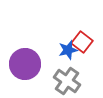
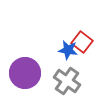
blue star: rotated 24 degrees clockwise
purple circle: moved 9 px down
